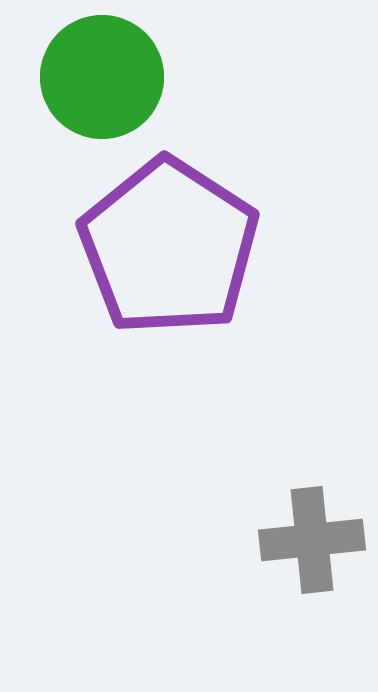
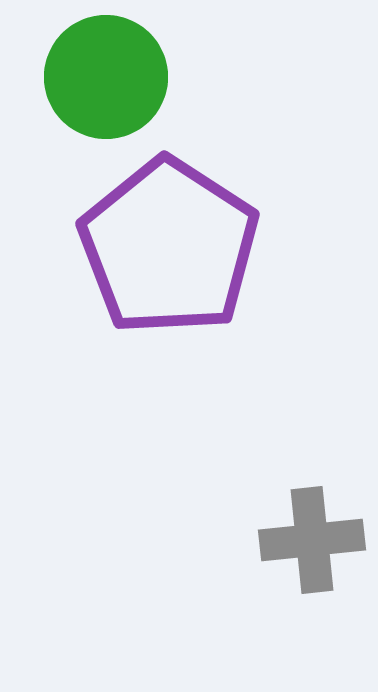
green circle: moved 4 px right
